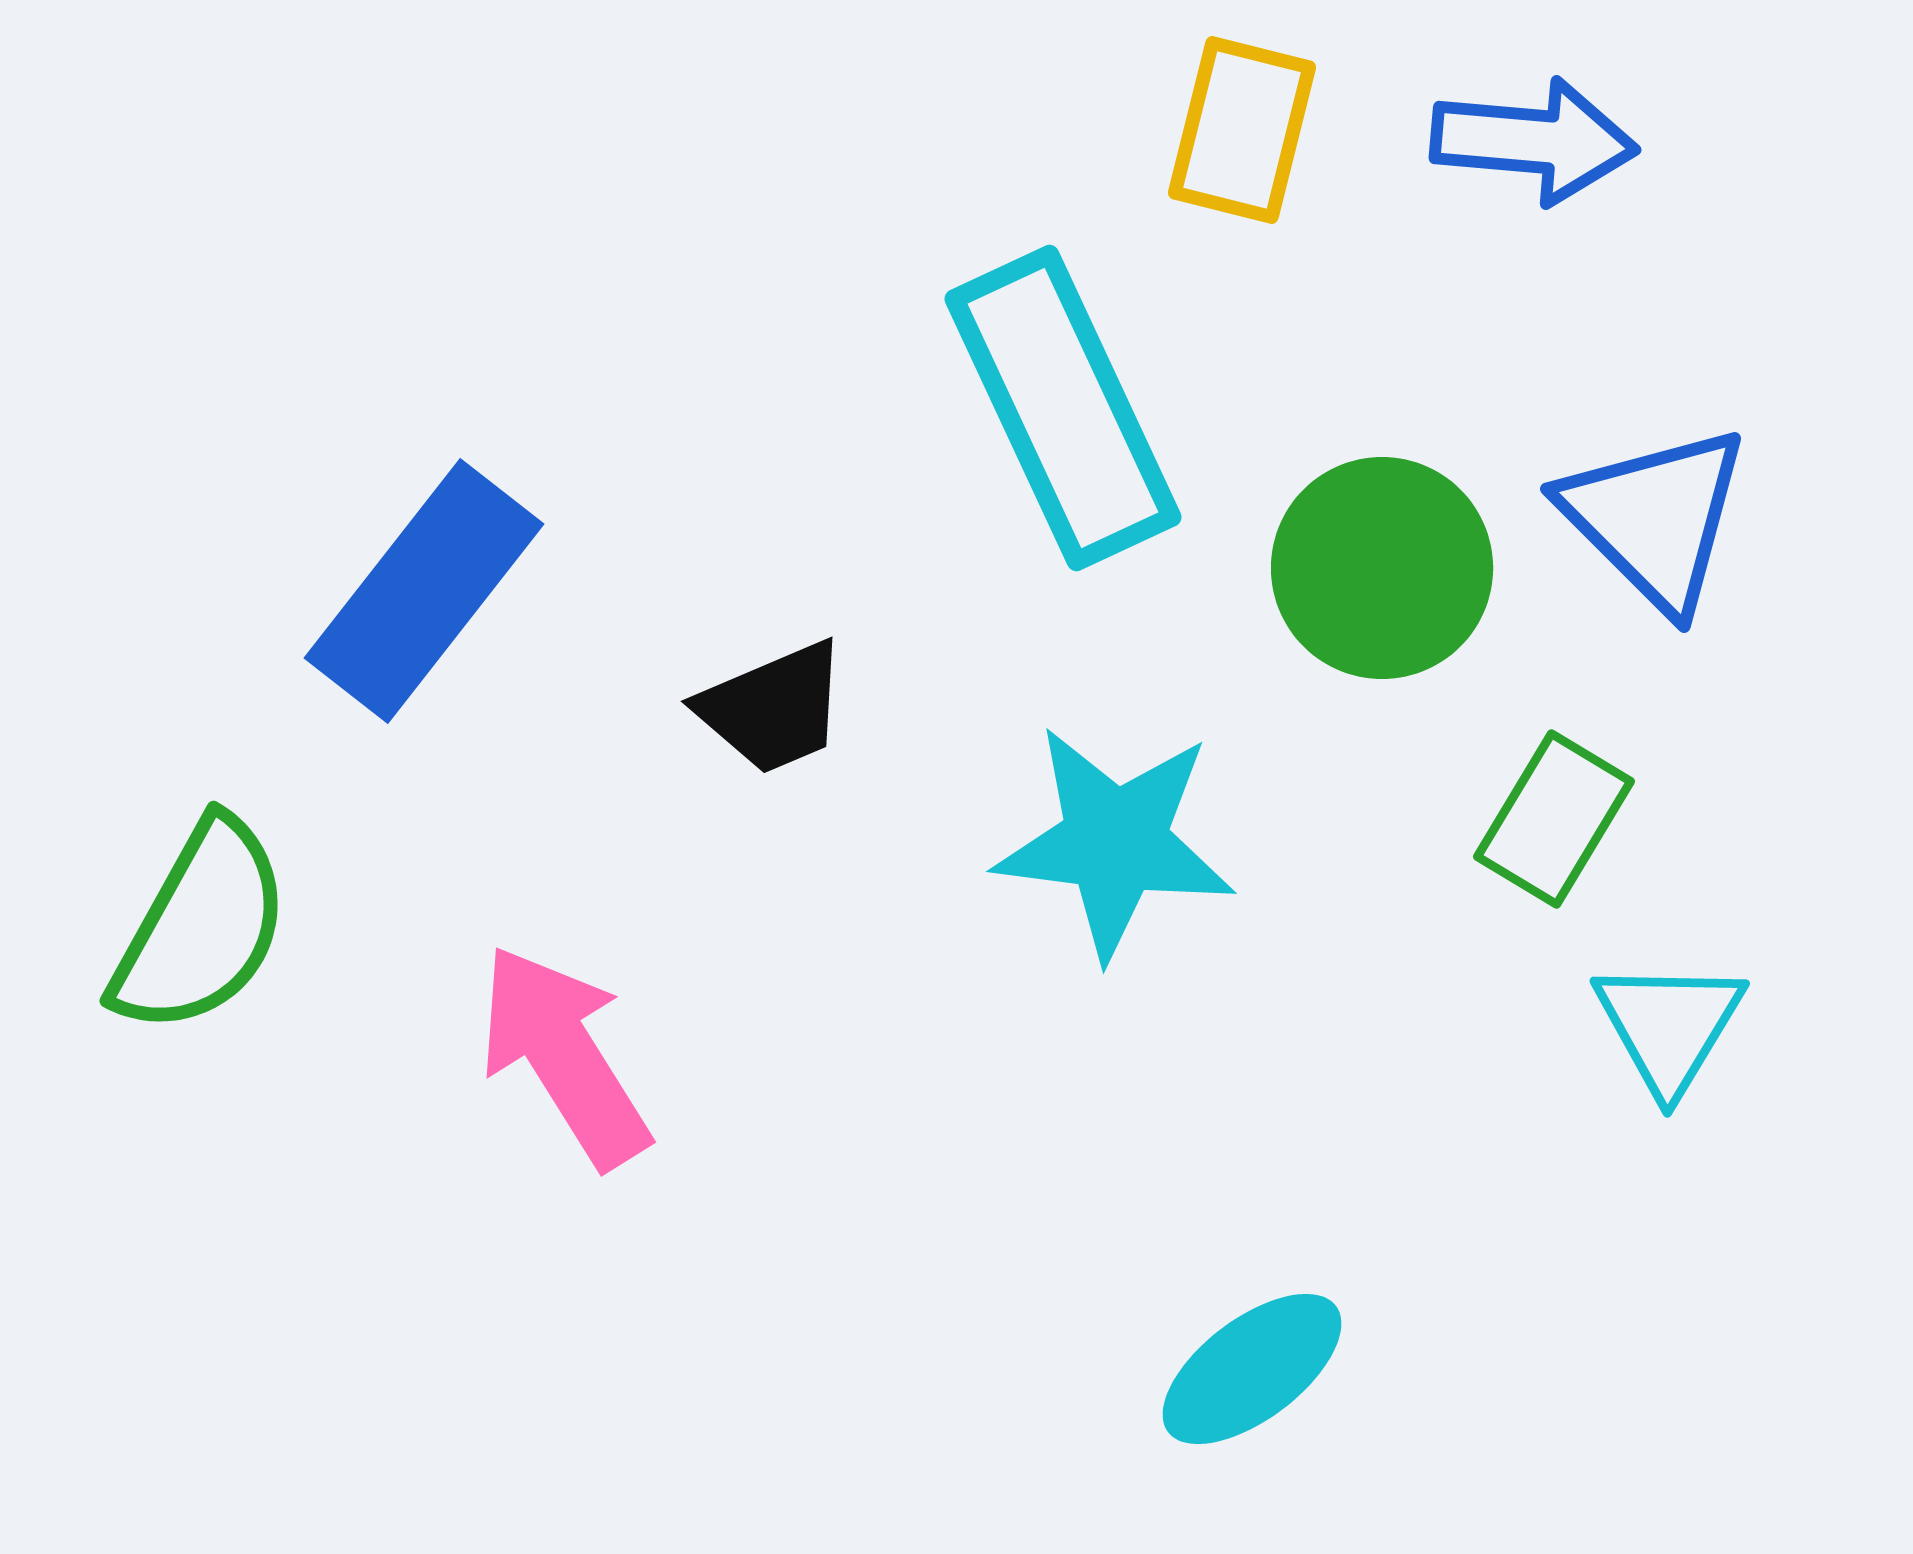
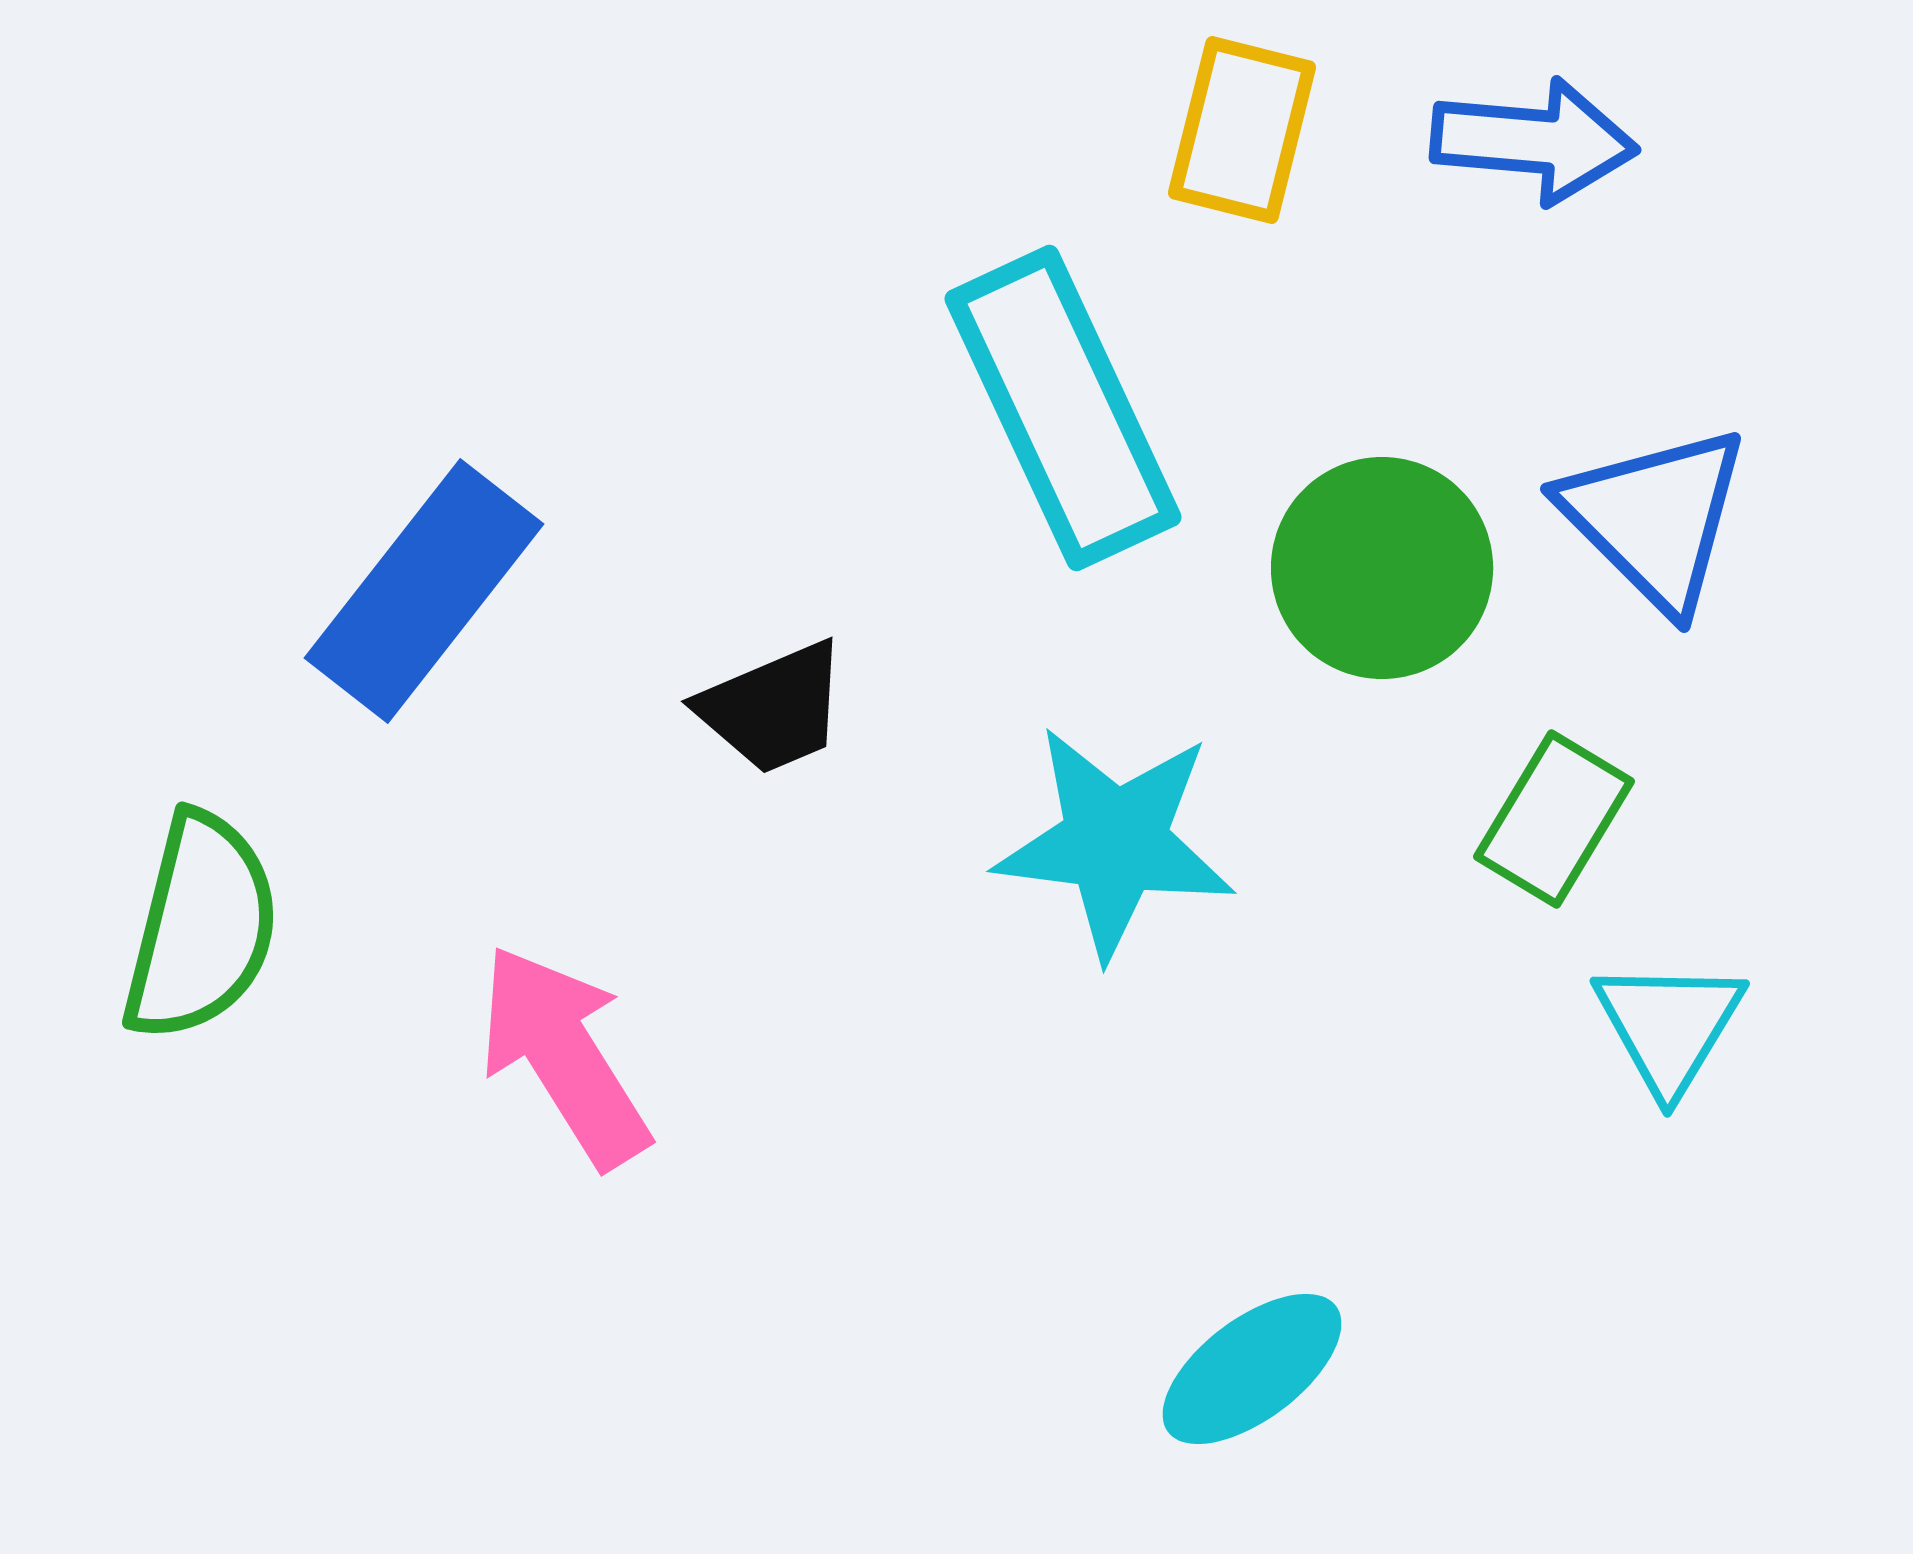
green semicircle: rotated 15 degrees counterclockwise
